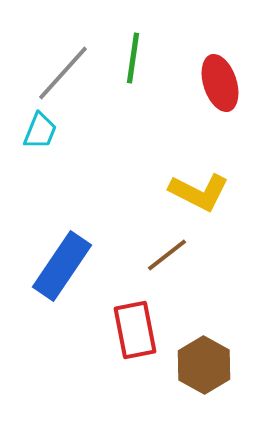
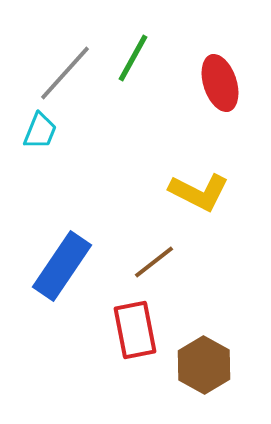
green line: rotated 21 degrees clockwise
gray line: moved 2 px right
brown line: moved 13 px left, 7 px down
